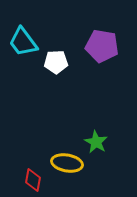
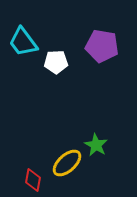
green star: moved 3 px down
yellow ellipse: rotated 52 degrees counterclockwise
